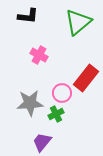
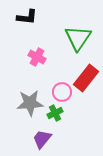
black L-shape: moved 1 px left, 1 px down
green triangle: moved 16 px down; rotated 16 degrees counterclockwise
pink cross: moved 2 px left, 2 px down
pink circle: moved 1 px up
green cross: moved 1 px left, 1 px up
purple trapezoid: moved 3 px up
